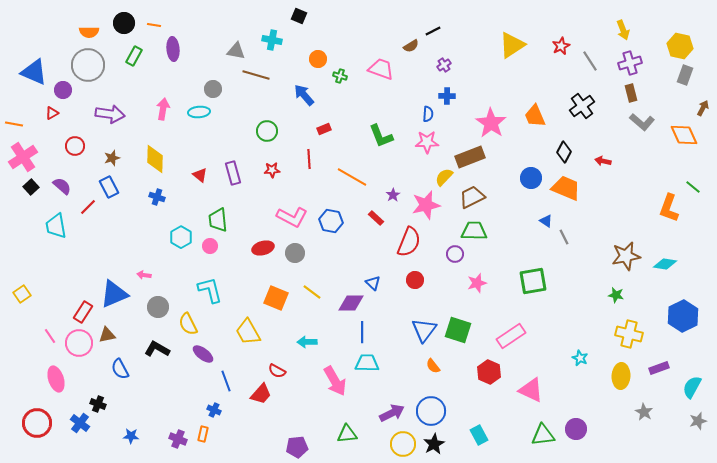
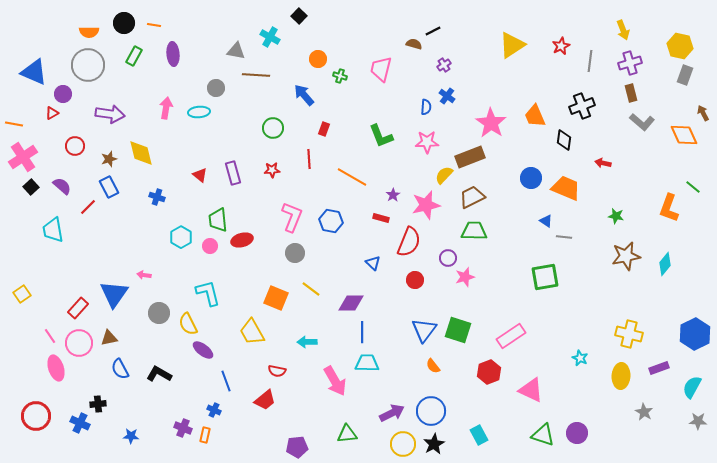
black square at (299, 16): rotated 21 degrees clockwise
cyan cross at (272, 40): moved 2 px left, 3 px up; rotated 18 degrees clockwise
brown semicircle at (411, 46): moved 3 px right, 2 px up; rotated 133 degrees counterclockwise
purple ellipse at (173, 49): moved 5 px down
gray line at (590, 61): rotated 40 degrees clockwise
pink trapezoid at (381, 69): rotated 96 degrees counterclockwise
brown line at (256, 75): rotated 12 degrees counterclockwise
gray circle at (213, 89): moved 3 px right, 1 px up
purple circle at (63, 90): moved 4 px down
blue cross at (447, 96): rotated 35 degrees clockwise
black cross at (582, 106): rotated 15 degrees clockwise
brown arrow at (703, 108): moved 5 px down; rotated 56 degrees counterclockwise
pink arrow at (163, 109): moved 3 px right, 1 px up
blue semicircle at (428, 114): moved 2 px left, 7 px up
red rectangle at (324, 129): rotated 48 degrees counterclockwise
green circle at (267, 131): moved 6 px right, 3 px up
black diamond at (564, 152): moved 12 px up; rotated 20 degrees counterclockwise
brown star at (112, 158): moved 3 px left, 1 px down
yellow diamond at (155, 159): moved 14 px left, 6 px up; rotated 16 degrees counterclockwise
red arrow at (603, 161): moved 2 px down
yellow semicircle at (444, 177): moved 2 px up
pink L-shape at (292, 217): rotated 96 degrees counterclockwise
red rectangle at (376, 218): moved 5 px right; rotated 28 degrees counterclockwise
cyan trapezoid at (56, 226): moved 3 px left, 4 px down
gray line at (564, 237): rotated 56 degrees counterclockwise
red ellipse at (263, 248): moved 21 px left, 8 px up
purple circle at (455, 254): moved 7 px left, 4 px down
cyan diamond at (665, 264): rotated 60 degrees counterclockwise
green square at (533, 281): moved 12 px right, 4 px up
blue triangle at (373, 283): moved 20 px up
pink star at (477, 283): moved 12 px left, 6 px up
cyan L-shape at (210, 290): moved 2 px left, 3 px down
yellow line at (312, 292): moved 1 px left, 3 px up
blue triangle at (114, 294): rotated 32 degrees counterclockwise
green star at (616, 295): moved 79 px up
gray circle at (158, 307): moved 1 px right, 6 px down
red rectangle at (83, 312): moved 5 px left, 4 px up; rotated 10 degrees clockwise
blue hexagon at (683, 316): moved 12 px right, 18 px down
yellow trapezoid at (248, 332): moved 4 px right
brown triangle at (107, 335): moved 2 px right, 3 px down
black L-shape at (157, 349): moved 2 px right, 25 px down
purple ellipse at (203, 354): moved 4 px up
red semicircle at (277, 371): rotated 18 degrees counterclockwise
red hexagon at (489, 372): rotated 15 degrees clockwise
pink ellipse at (56, 379): moved 11 px up
red trapezoid at (261, 394): moved 4 px right, 6 px down; rotated 10 degrees clockwise
black cross at (98, 404): rotated 28 degrees counterclockwise
gray star at (698, 421): rotated 18 degrees clockwise
red circle at (37, 423): moved 1 px left, 7 px up
blue cross at (80, 423): rotated 12 degrees counterclockwise
purple circle at (576, 429): moved 1 px right, 4 px down
orange rectangle at (203, 434): moved 2 px right, 1 px down
green triangle at (543, 435): rotated 25 degrees clockwise
purple cross at (178, 439): moved 5 px right, 11 px up
